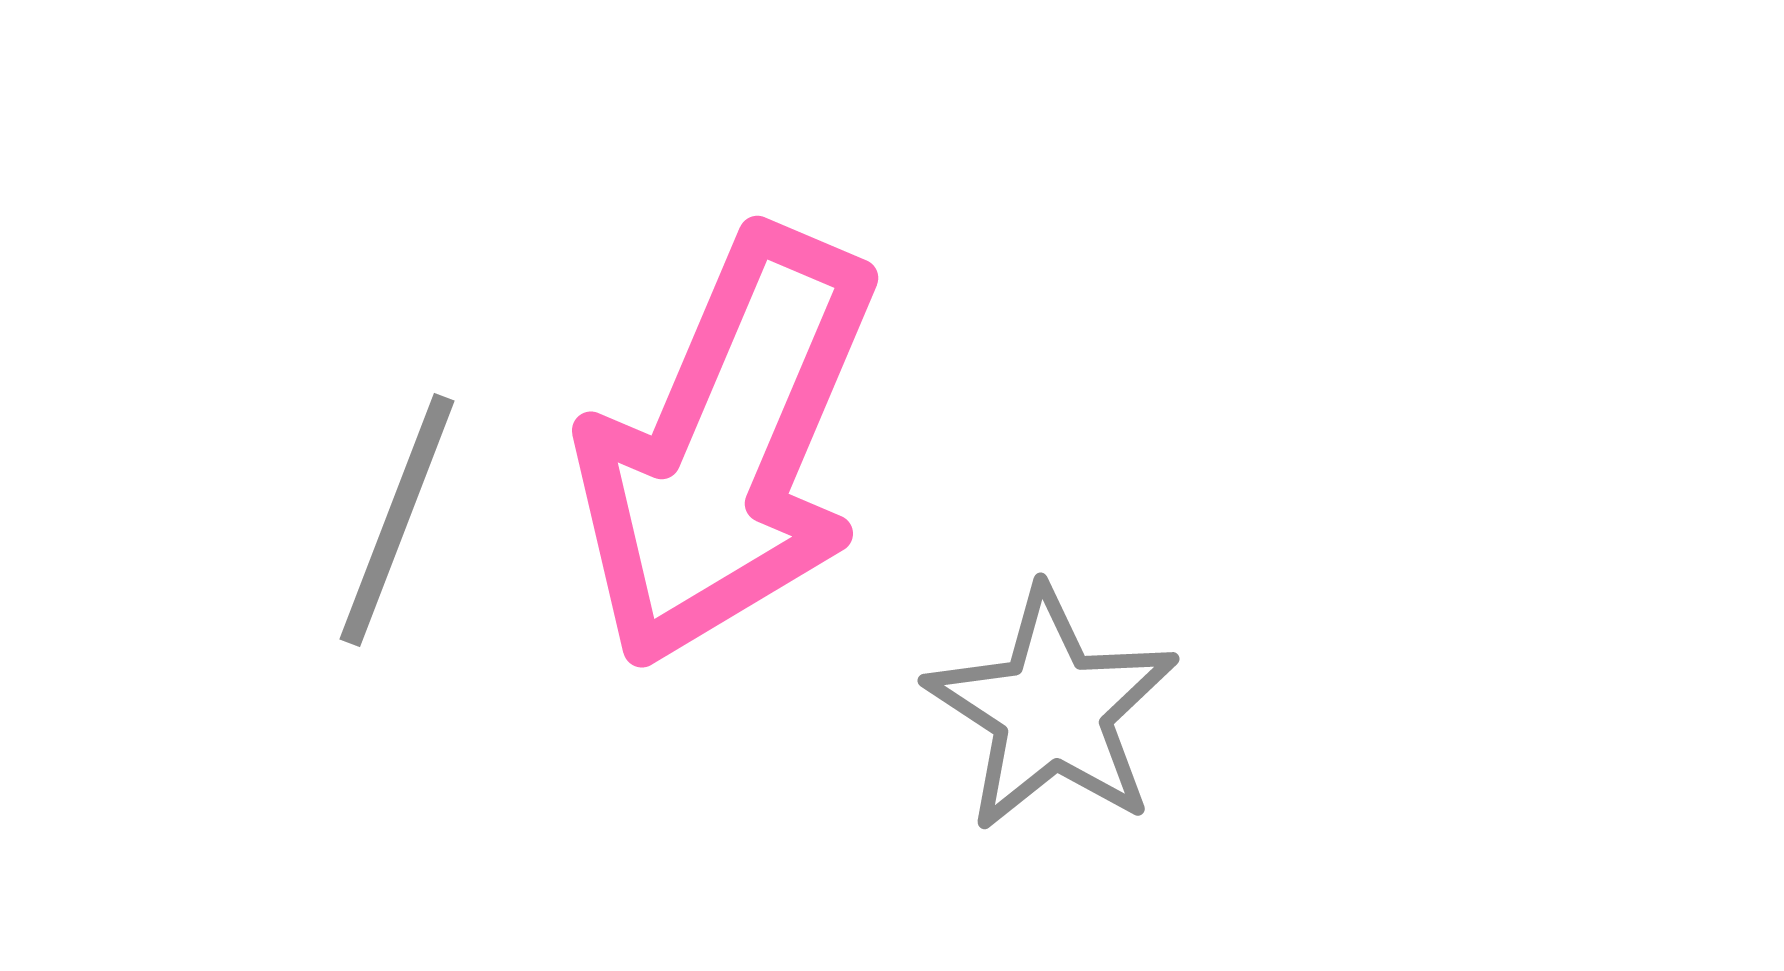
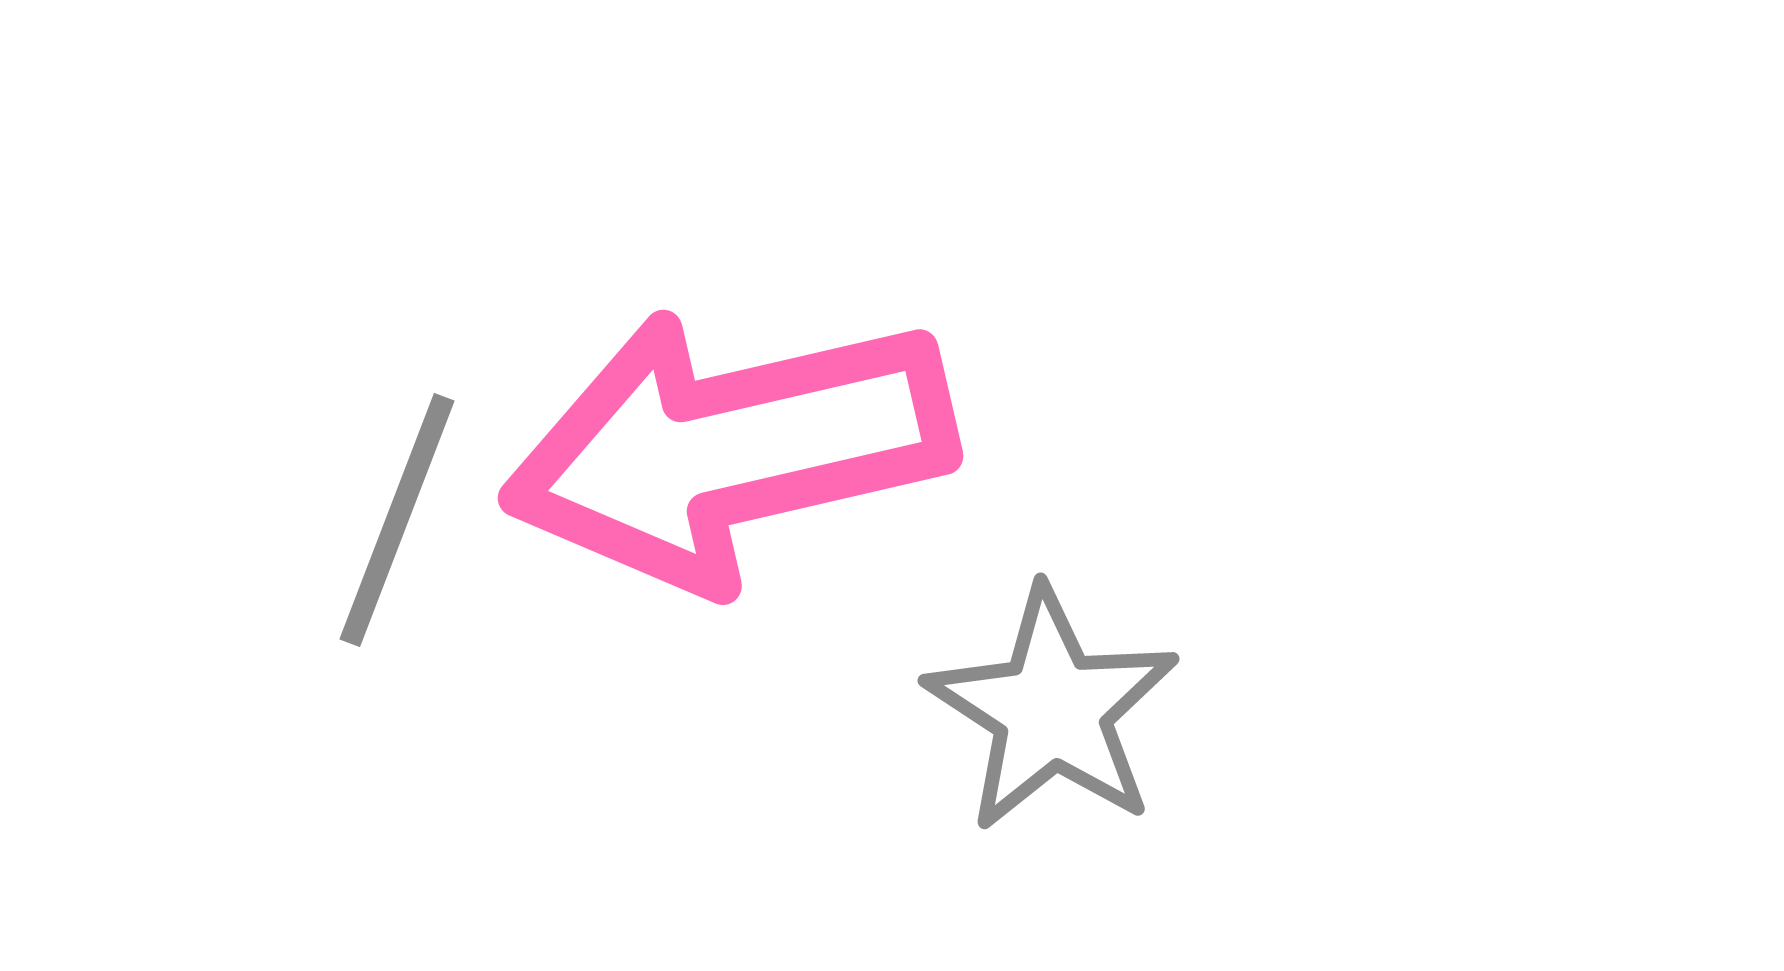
pink arrow: moved 2 px right, 1 px down; rotated 54 degrees clockwise
